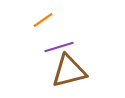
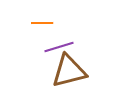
orange line: moved 1 px left, 3 px down; rotated 35 degrees clockwise
